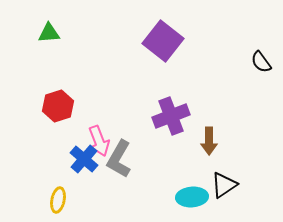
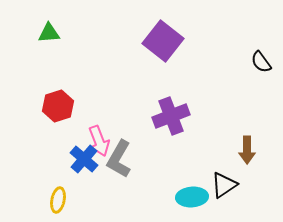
brown arrow: moved 38 px right, 9 px down
